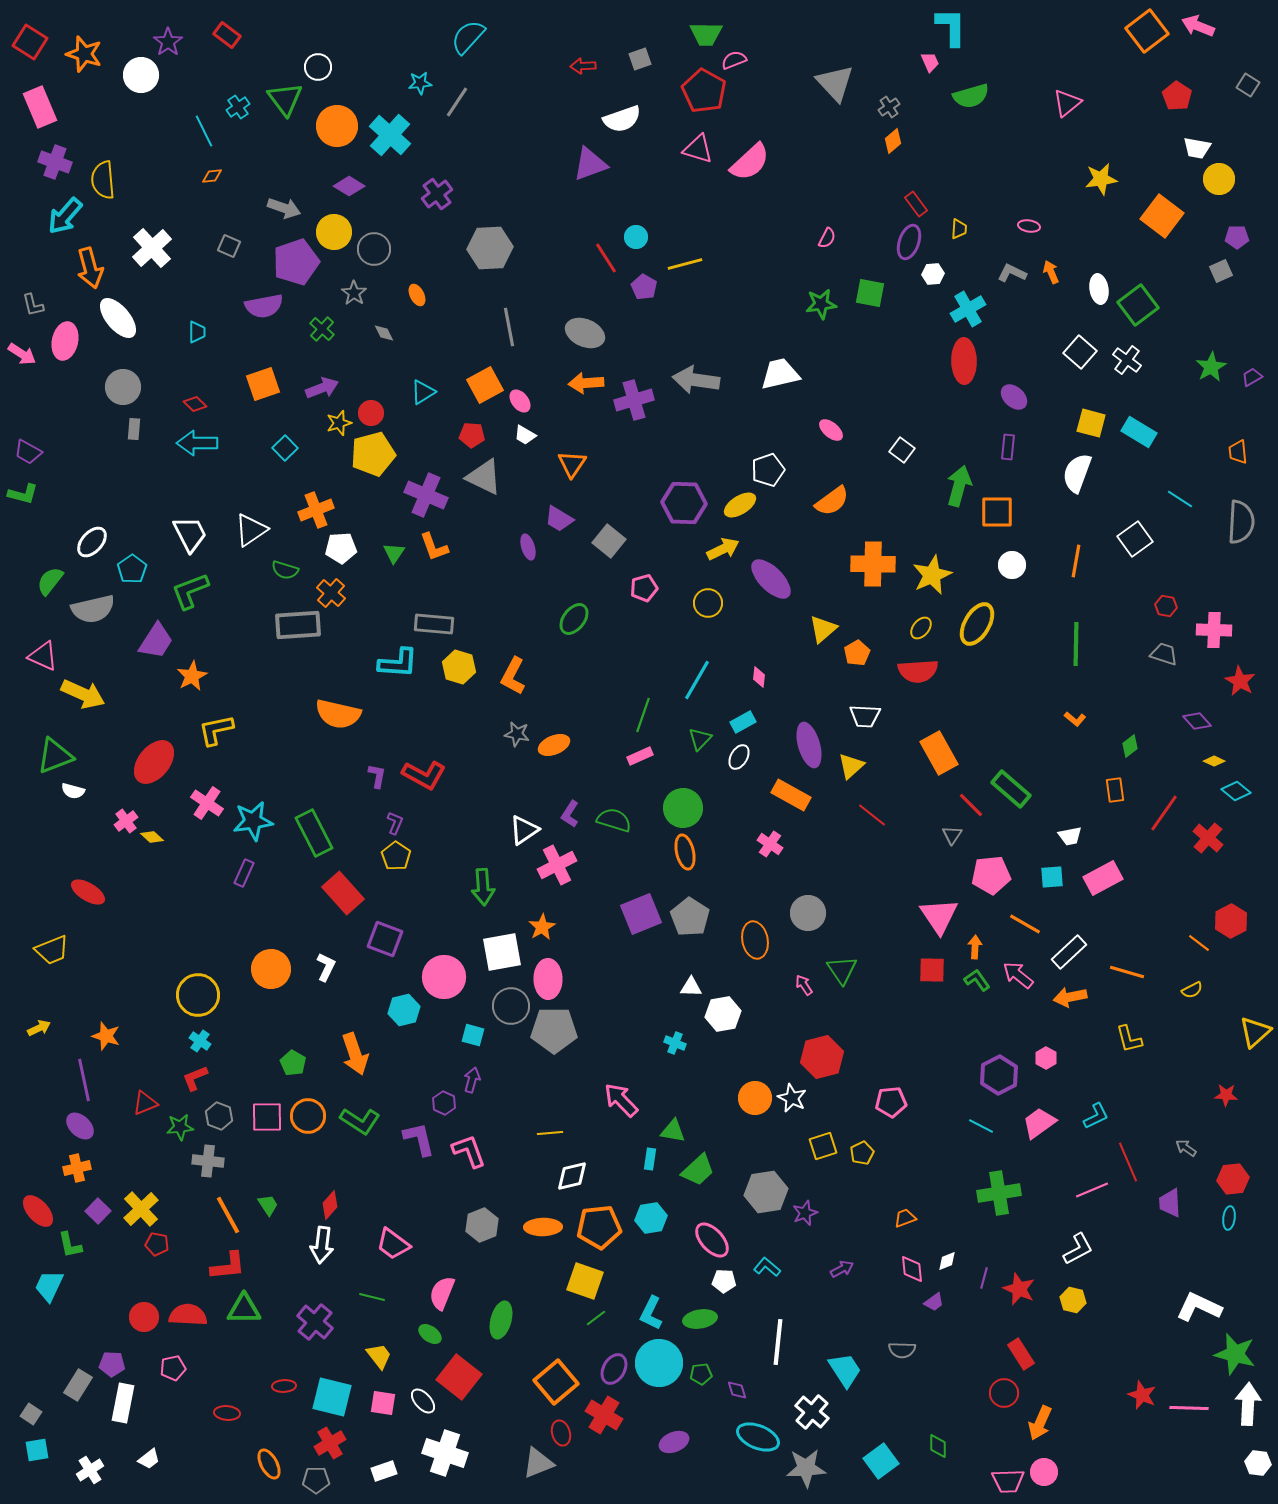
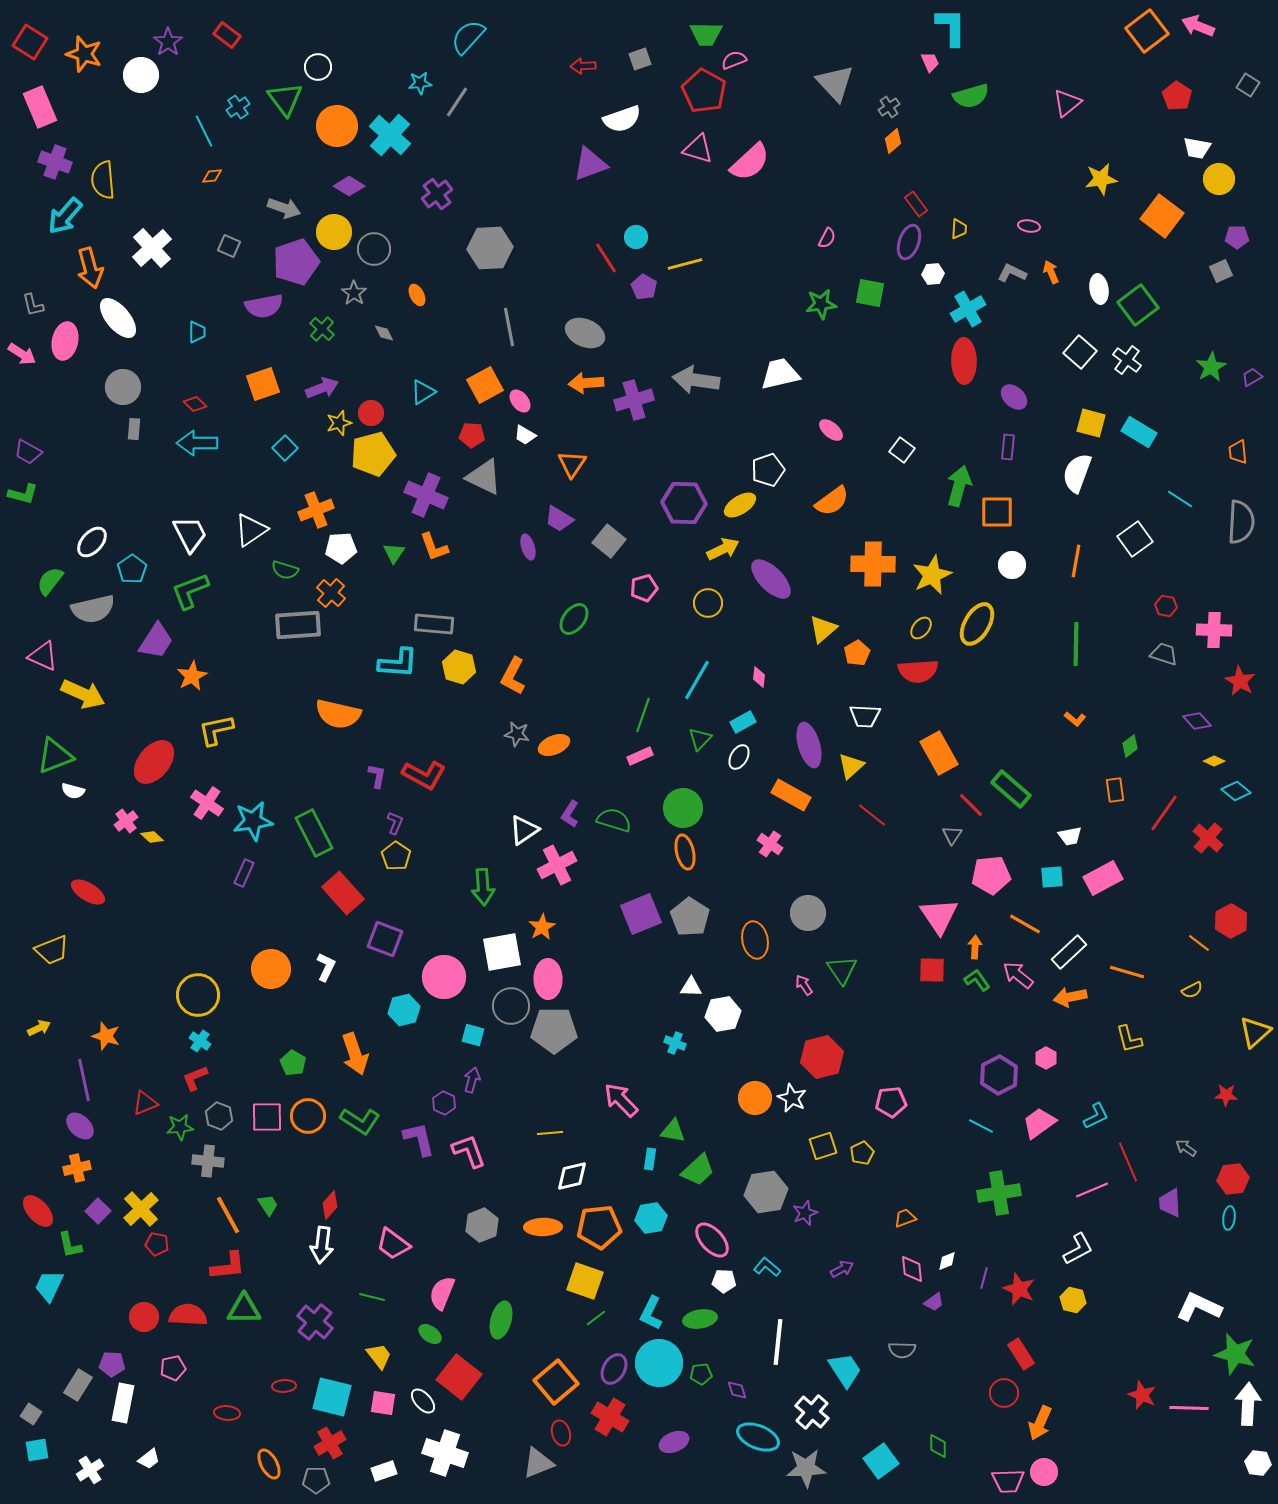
red cross at (604, 1415): moved 6 px right, 2 px down
